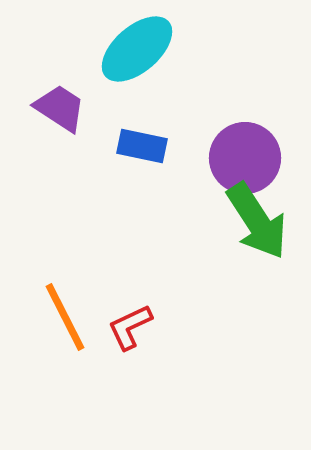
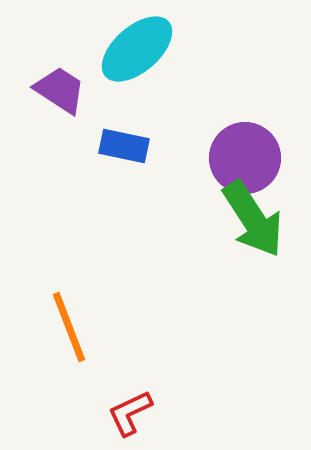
purple trapezoid: moved 18 px up
blue rectangle: moved 18 px left
green arrow: moved 4 px left, 2 px up
orange line: moved 4 px right, 10 px down; rotated 6 degrees clockwise
red L-shape: moved 86 px down
